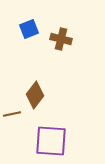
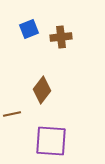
brown cross: moved 2 px up; rotated 20 degrees counterclockwise
brown diamond: moved 7 px right, 5 px up
